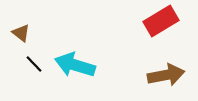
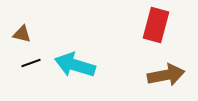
red rectangle: moved 5 px left, 4 px down; rotated 44 degrees counterclockwise
brown triangle: moved 1 px right, 1 px down; rotated 24 degrees counterclockwise
black line: moved 3 px left, 1 px up; rotated 66 degrees counterclockwise
